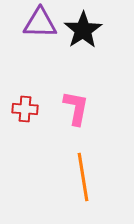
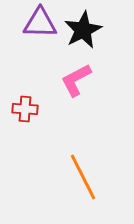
black star: rotated 6 degrees clockwise
pink L-shape: moved 28 px up; rotated 129 degrees counterclockwise
orange line: rotated 18 degrees counterclockwise
